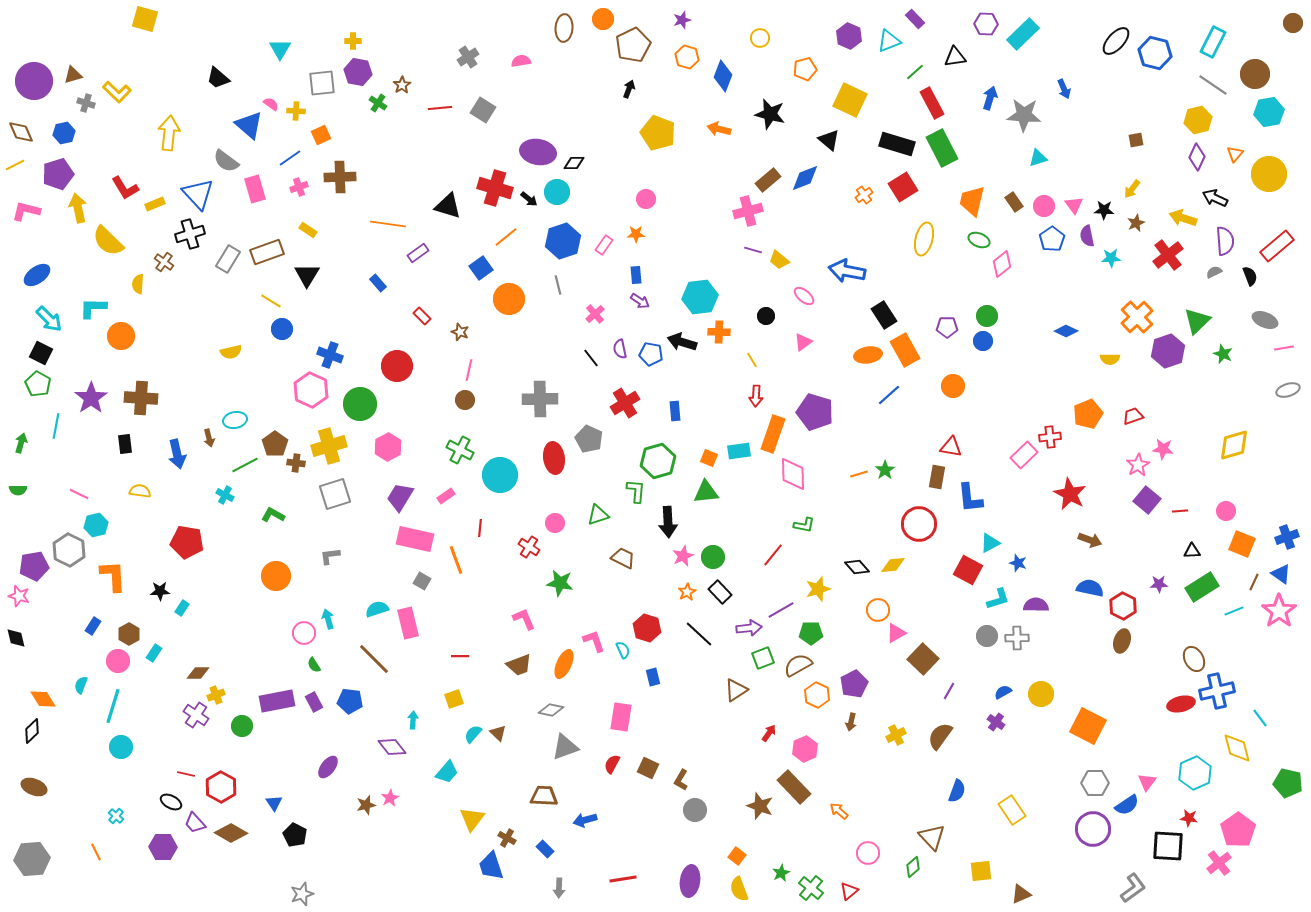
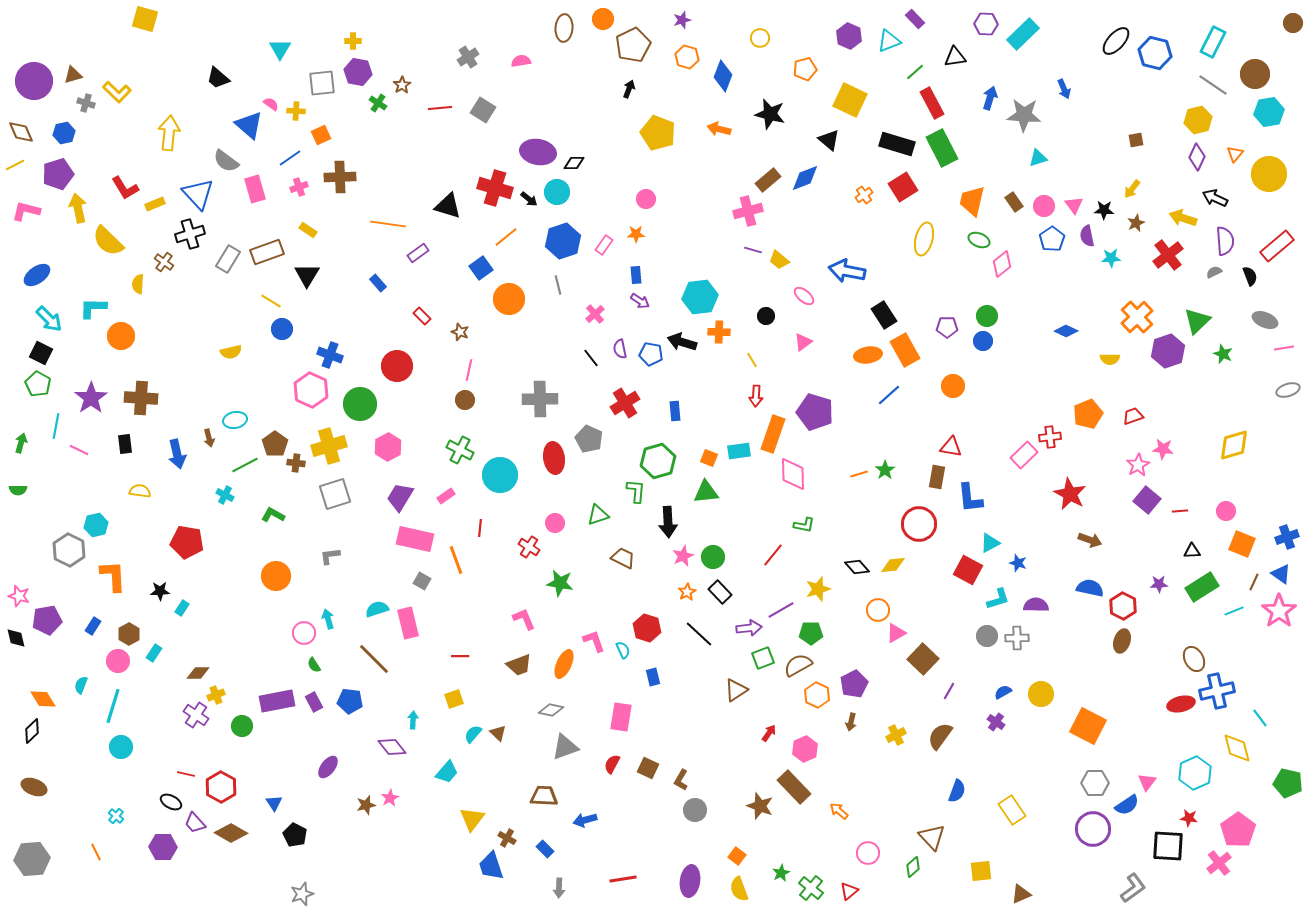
pink line at (79, 494): moved 44 px up
purple pentagon at (34, 566): moved 13 px right, 54 px down
